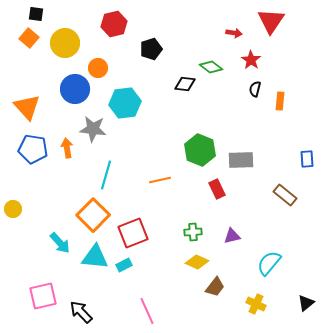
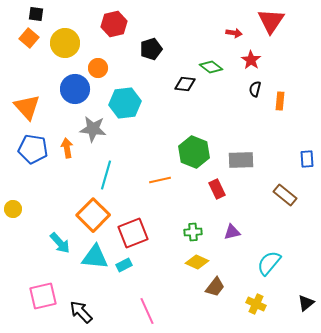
green hexagon at (200, 150): moved 6 px left, 2 px down
purple triangle at (232, 236): moved 4 px up
